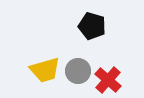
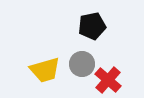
black pentagon: rotated 28 degrees counterclockwise
gray circle: moved 4 px right, 7 px up
